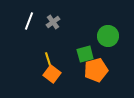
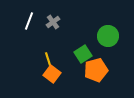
green square: moved 2 px left; rotated 18 degrees counterclockwise
